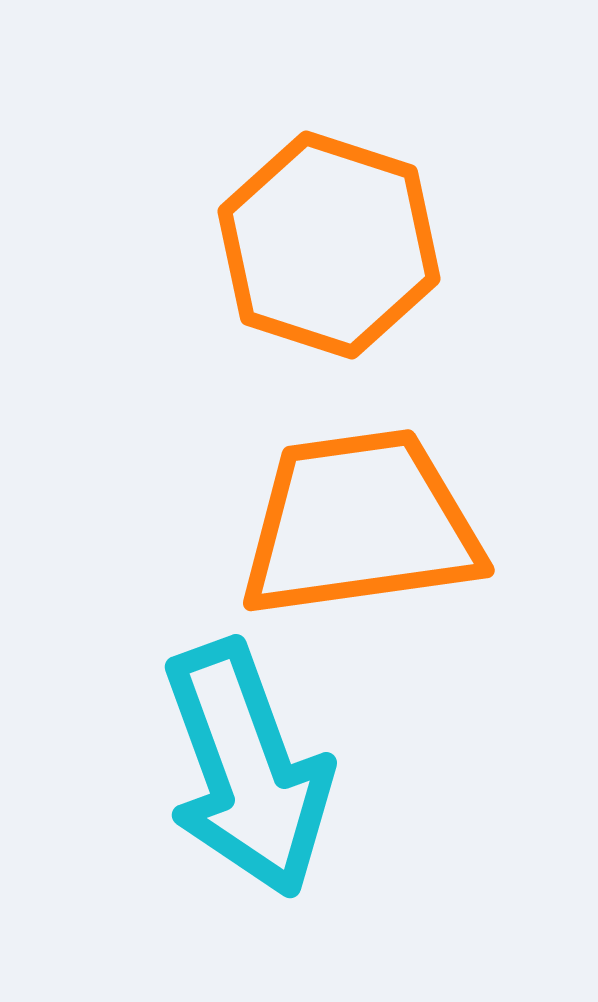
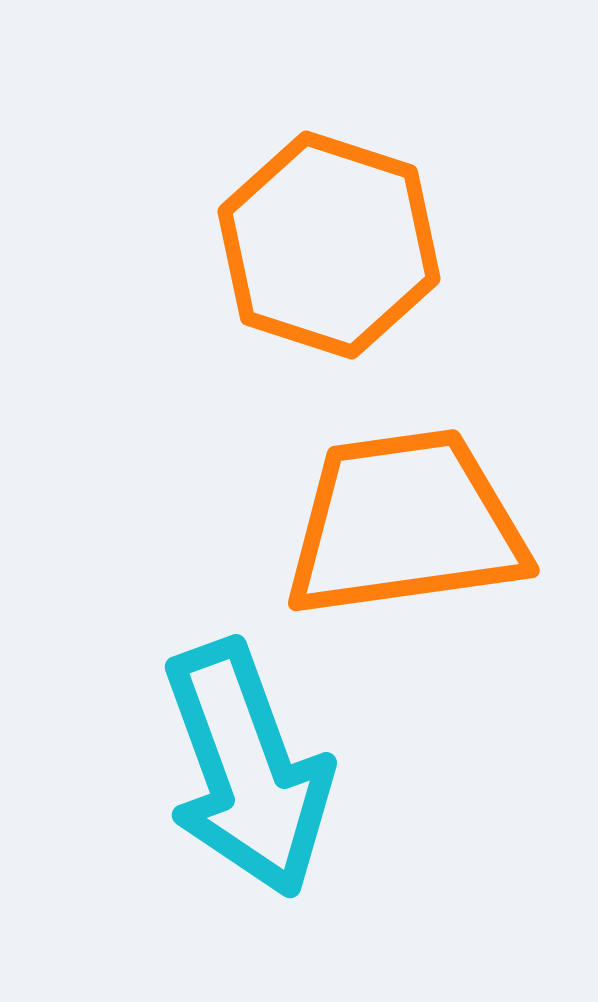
orange trapezoid: moved 45 px right
